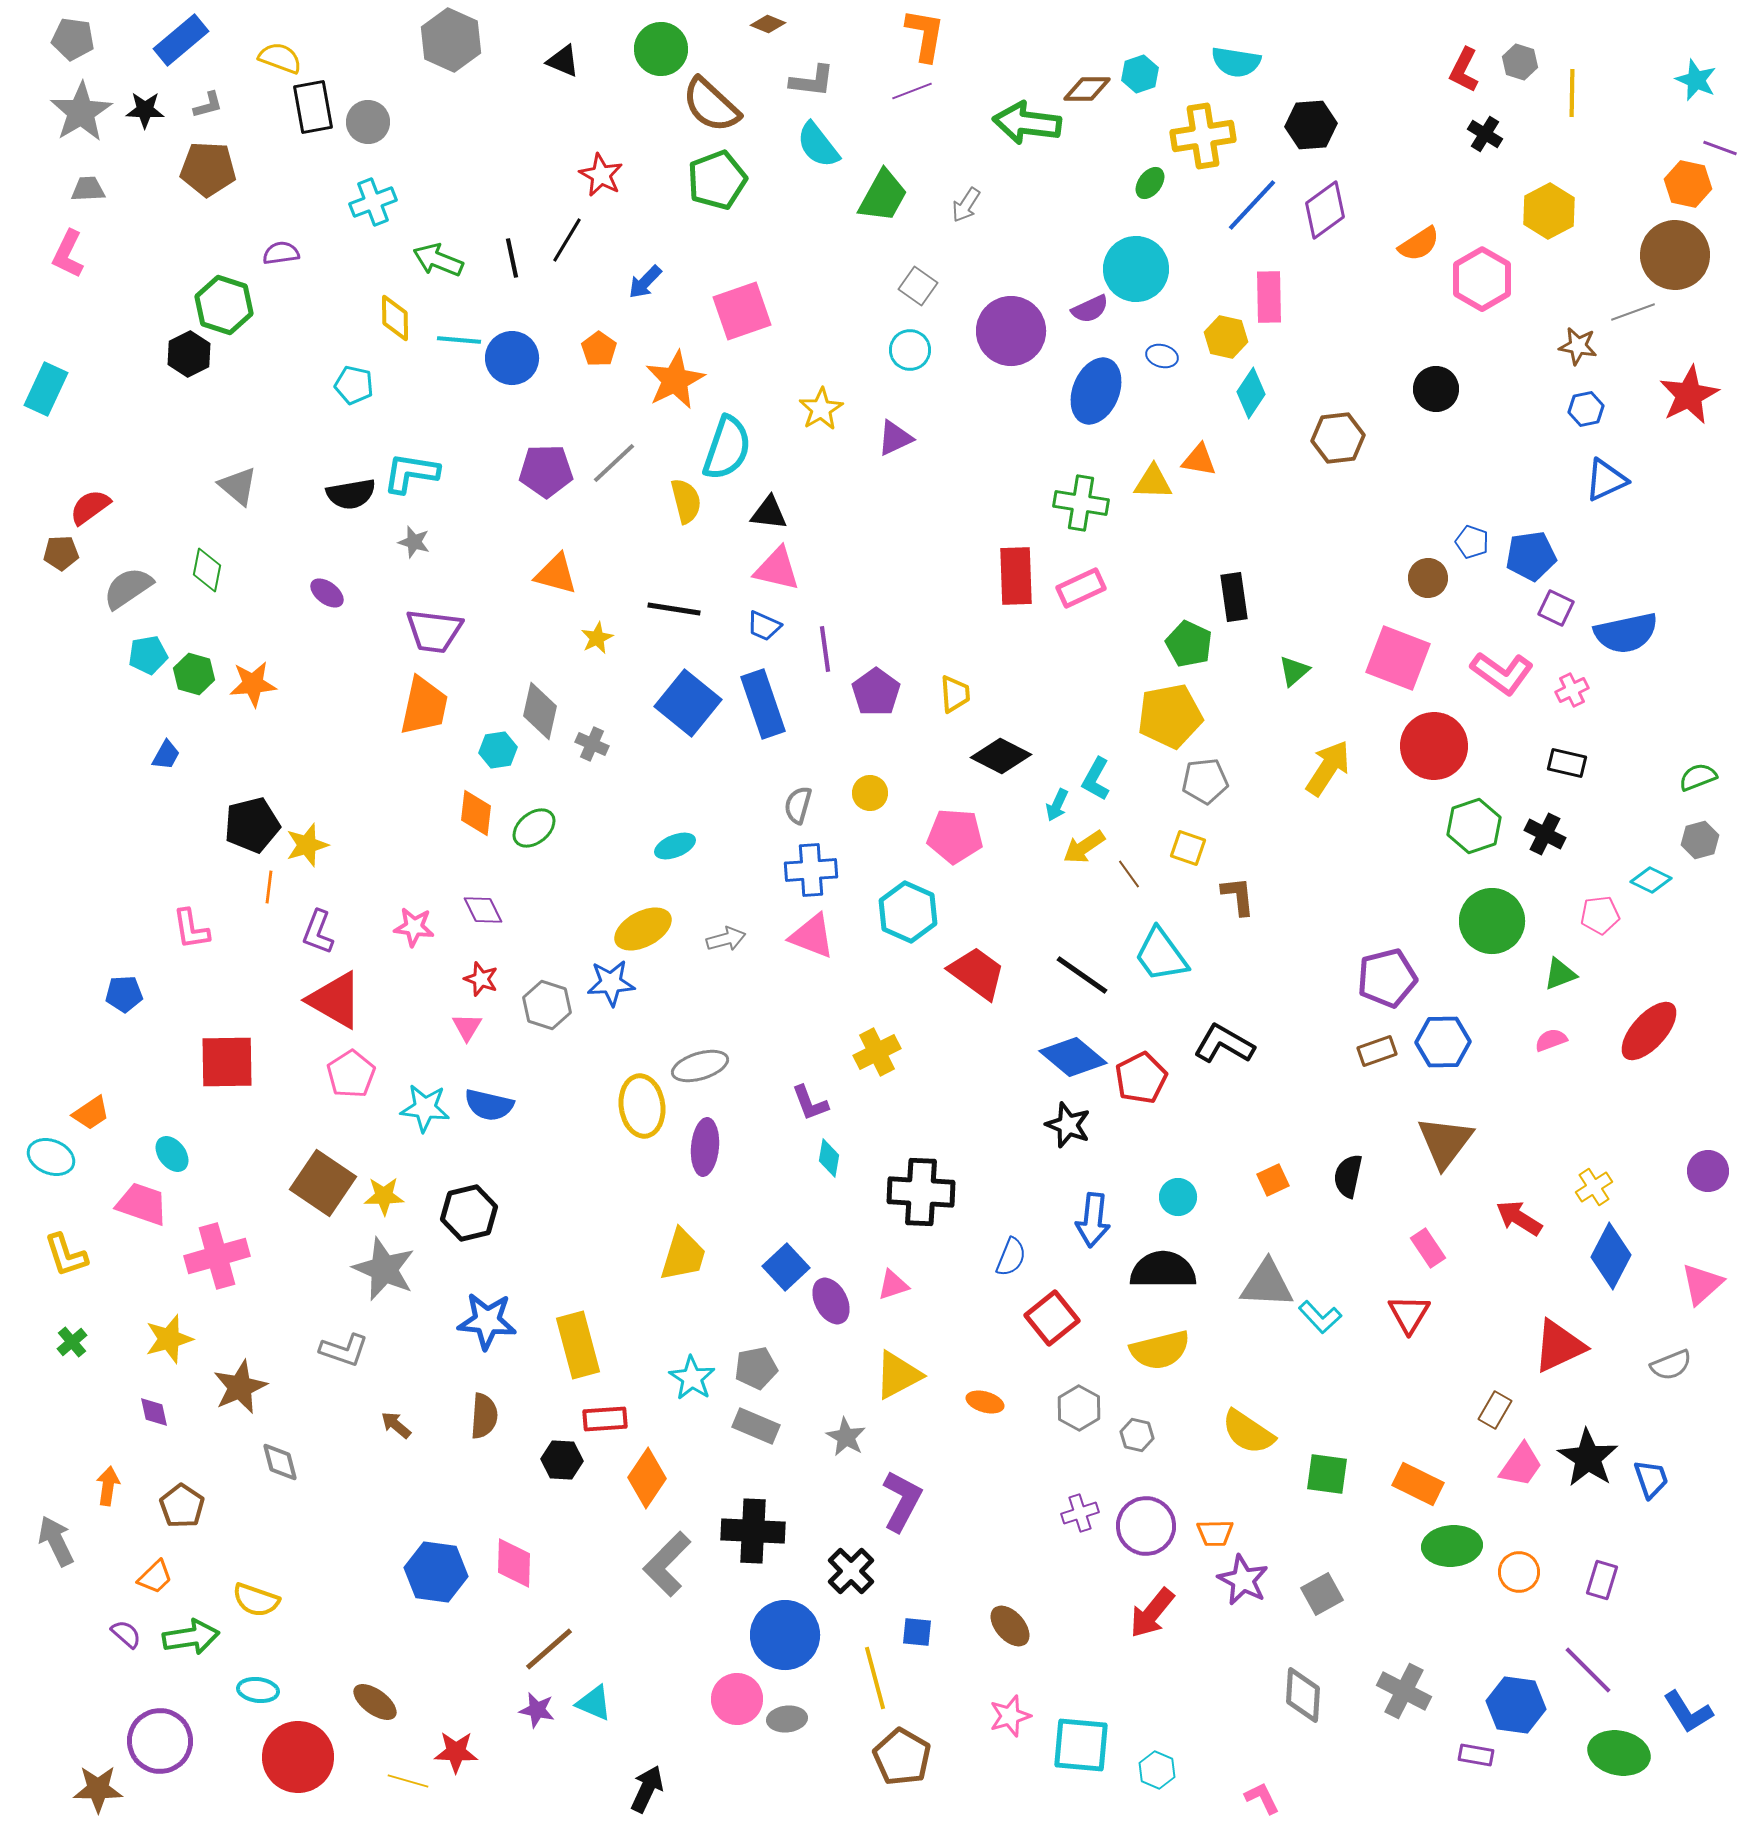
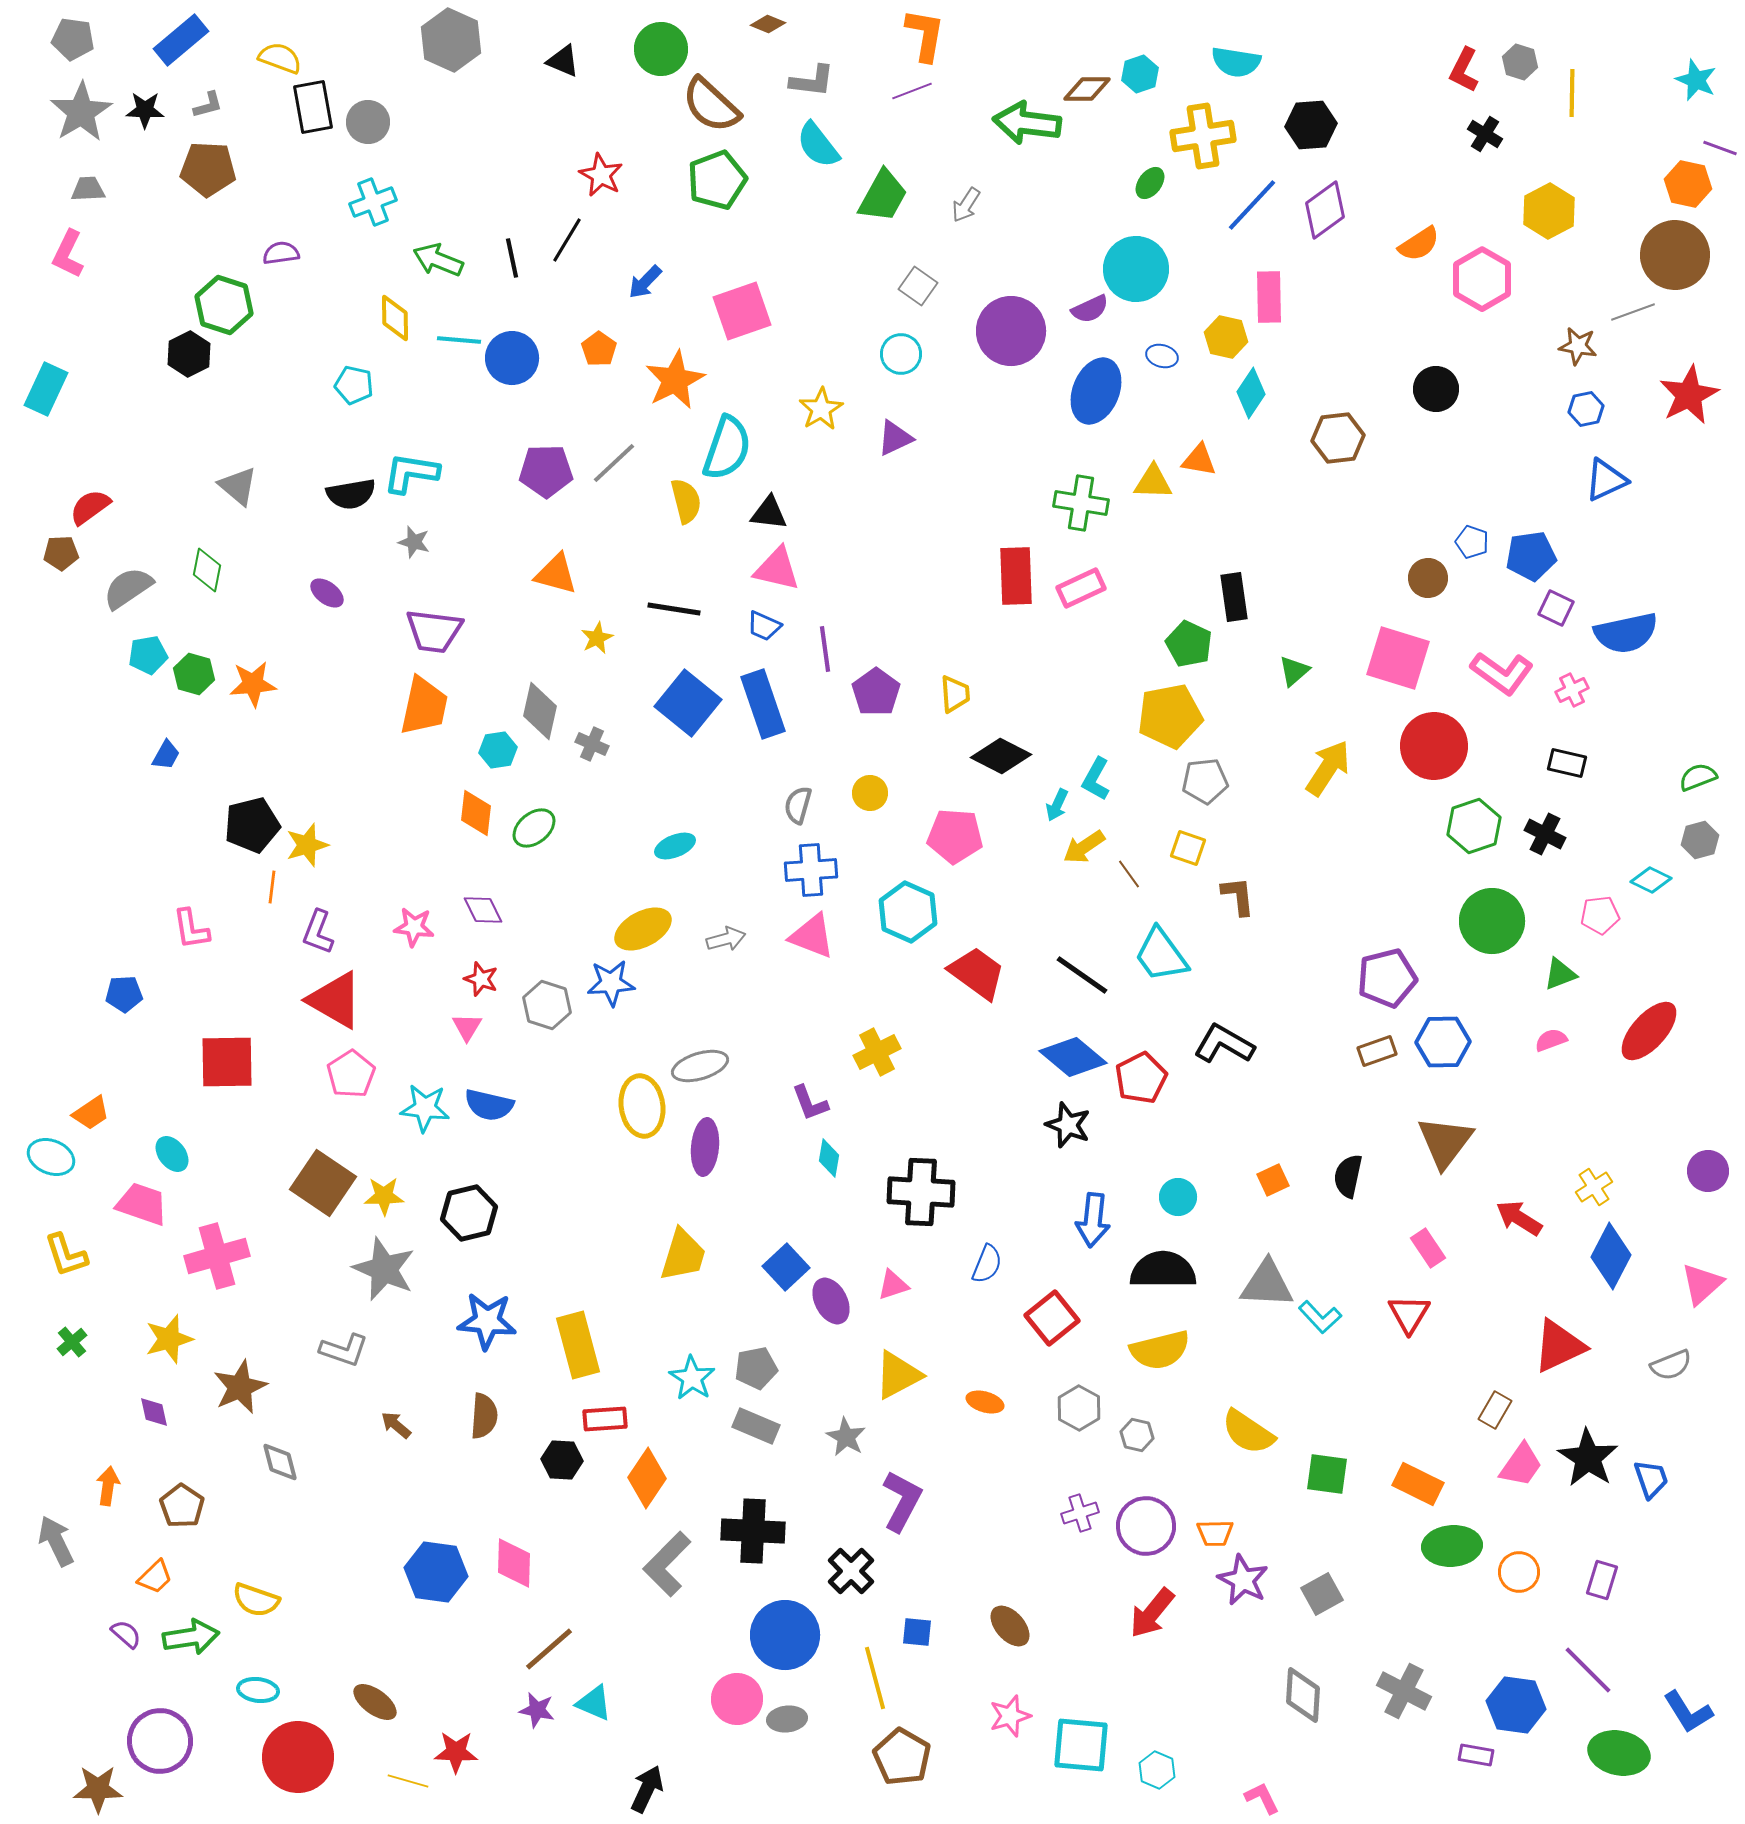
cyan circle at (910, 350): moved 9 px left, 4 px down
pink square at (1398, 658): rotated 4 degrees counterclockwise
orange line at (269, 887): moved 3 px right
blue semicircle at (1011, 1257): moved 24 px left, 7 px down
